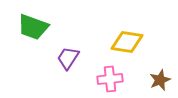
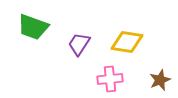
purple trapezoid: moved 11 px right, 14 px up
